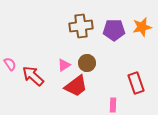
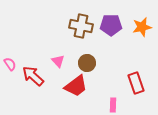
brown cross: rotated 20 degrees clockwise
purple pentagon: moved 3 px left, 5 px up
pink triangle: moved 6 px left, 4 px up; rotated 40 degrees counterclockwise
